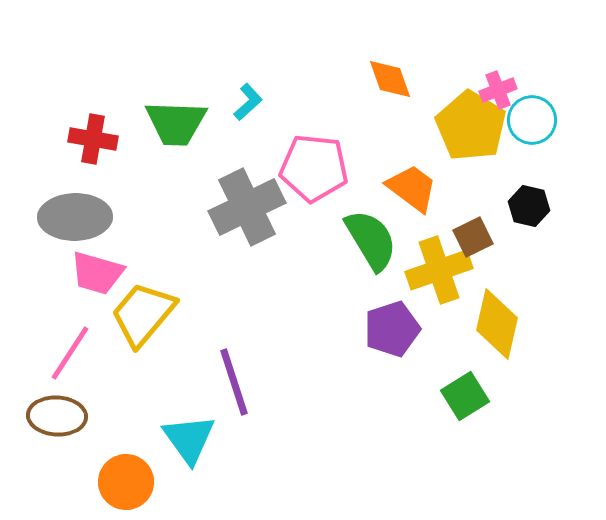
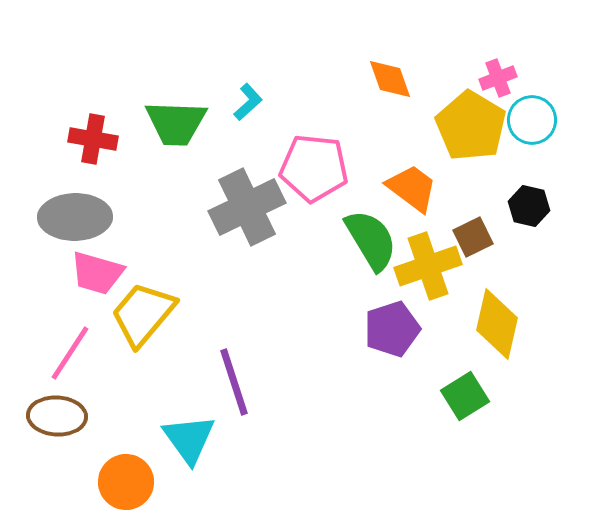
pink cross: moved 12 px up
yellow cross: moved 11 px left, 4 px up
